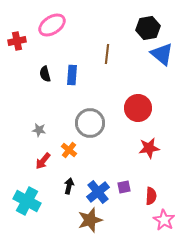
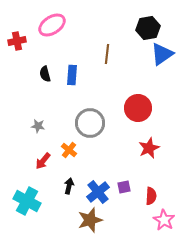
blue triangle: rotated 45 degrees clockwise
gray star: moved 1 px left, 4 px up
red star: rotated 15 degrees counterclockwise
